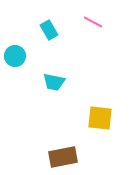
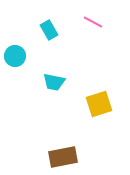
yellow square: moved 1 px left, 14 px up; rotated 24 degrees counterclockwise
